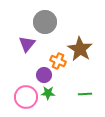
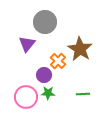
orange cross: rotated 21 degrees clockwise
green line: moved 2 px left
